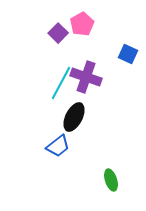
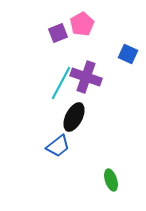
purple square: rotated 24 degrees clockwise
